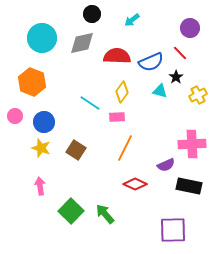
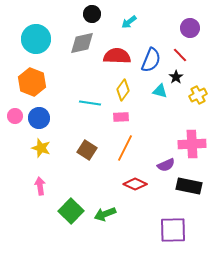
cyan arrow: moved 3 px left, 2 px down
cyan circle: moved 6 px left, 1 px down
red line: moved 2 px down
blue semicircle: moved 2 px up; rotated 45 degrees counterclockwise
yellow diamond: moved 1 px right, 2 px up
cyan line: rotated 25 degrees counterclockwise
pink rectangle: moved 4 px right
blue circle: moved 5 px left, 4 px up
brown square: moved 11 px right
green arrow: rotated 70 degrees counterclockwise
